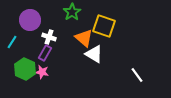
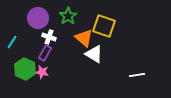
green star: moved 4 px left, 4 px down
purple circle: moved 8 px right, 2 px up
white line: rotated 63 degrees counterclockwise
